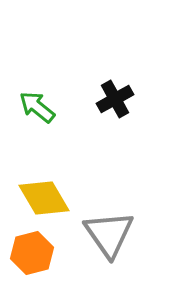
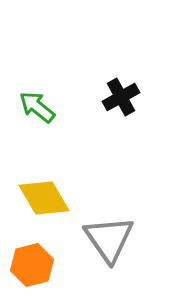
black cross: moved 6 px right, 2 px up
gray triangle: moved 5 px down
orange hexagon: moved 12 px down
